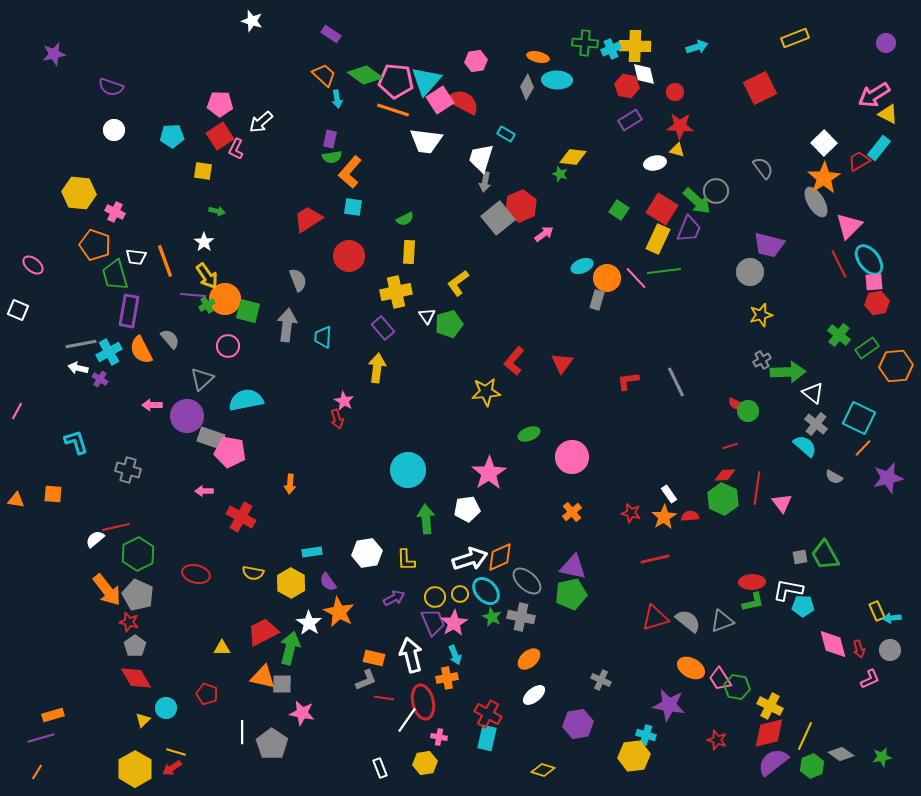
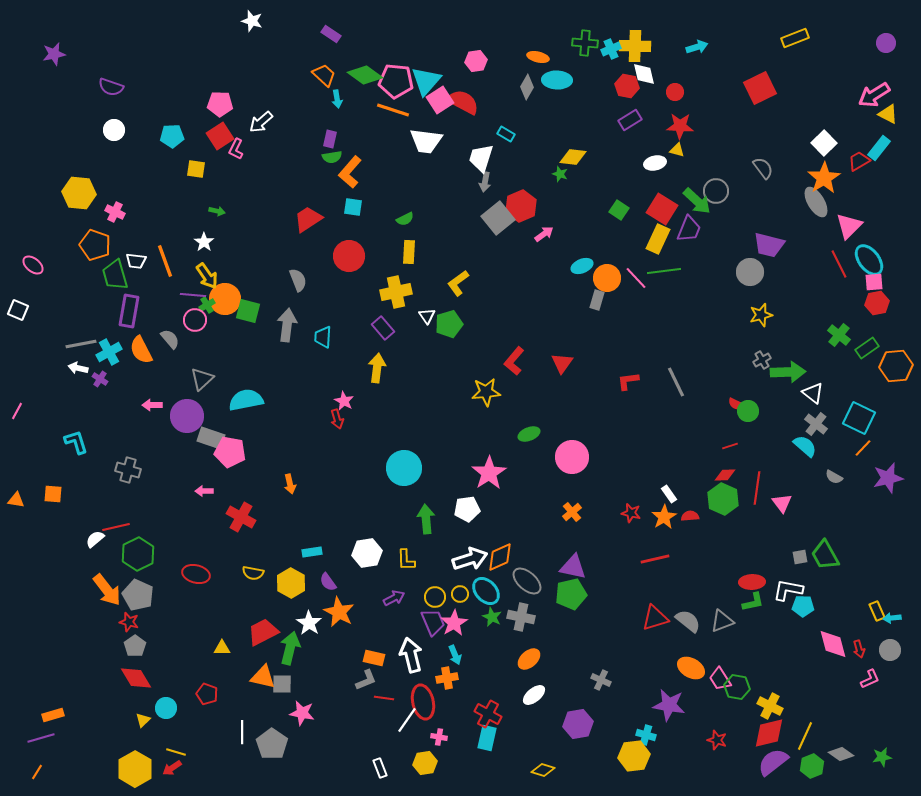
yellow square at (203, 171): moved 7 px left, 2 px up
white trapezoid at (136, 257): moved 4 px down
pink circle at (228, 346): moved 33 px left, 26 px up
cyan circle at (408, 470): moved 4 px left, 2 px up
orange arrow at (290, 484): rotated 18 degrees counterclockwise
